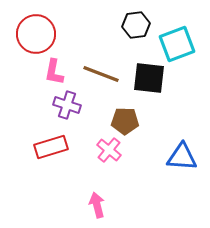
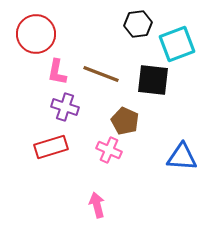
black hexagon: moved 2 px right, 1 px up
pink L-shape: moved 3 px right
black square: moved 4 px right, 2 px down
purple cross: moved 2 px left, 2 px down
brown pentagon: rotated 24 degrees clockwise
pink cross: rotated 15 degrees counterclockwise
